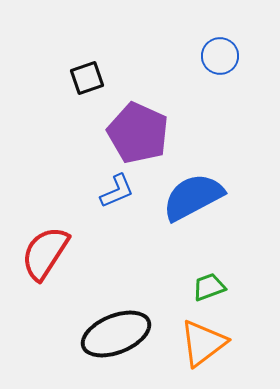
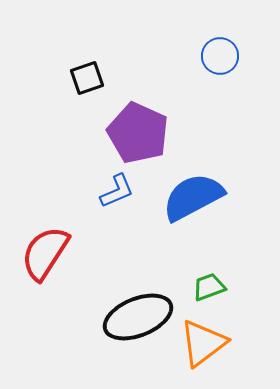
black ellipse: moved 22 px right, 17 px up
